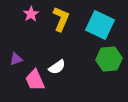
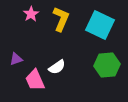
green hexagon: moved 2 px left, 6 px down
